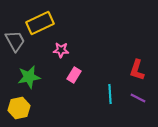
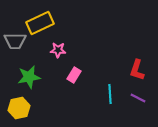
gray trapezoid: rotated 120 degrees clockwise
pink star: moved 3 px left
